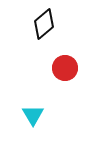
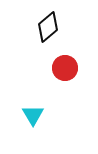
black diamond: moved 4 px right, 3 px down
